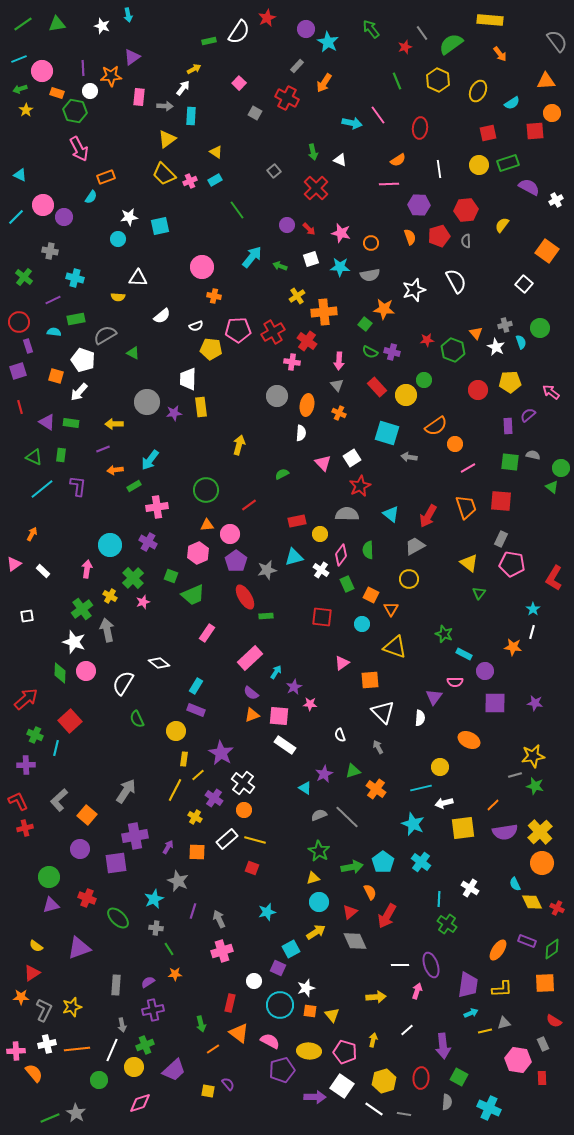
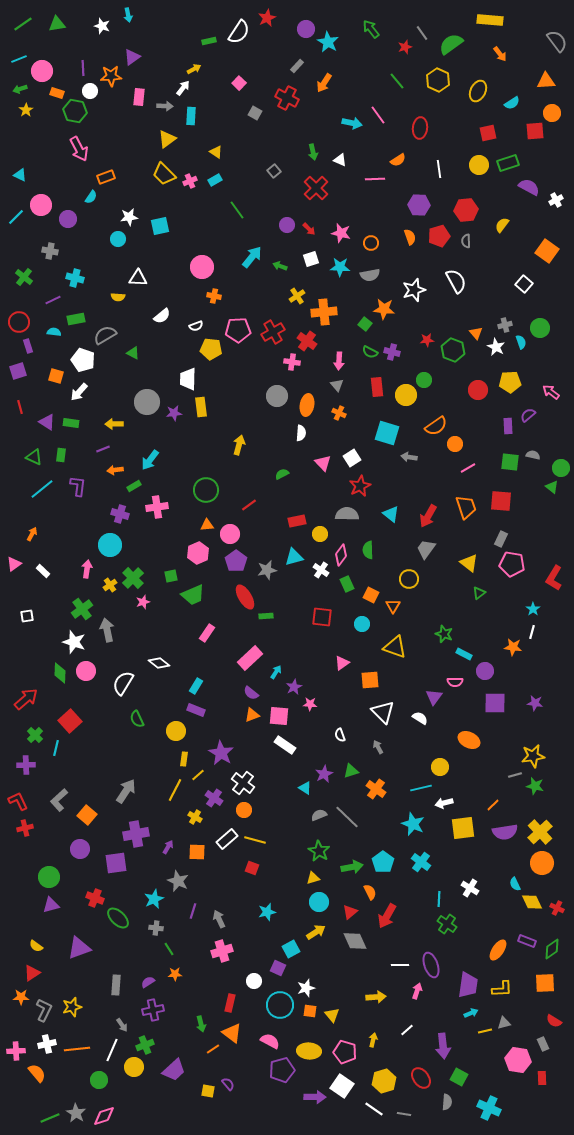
green line at (397, 81): rotated 18 degrees counterclockwise
pink line at (389, 184): moved 14 px left, 5 px up
pink circle at (43, 205): moved 2 px left
purple circle at (64, 217): moved 4 px right, 2 px down
red rectangle at (377, 387): rotated 36 degrees clockwise
purple cross at (148, 542): moved 28 px left, 28 px up; rotated 12 degrees counterclockwise
gray trapezoid at (415, 546): moved 11 px right, 3 px down; rotated 25 degrees counterclockwise
green square at (171, 576): rotated 32 degrees counterclockwise
green triangle at (479, 593): rotated 16 degrees clockwise
yellow cross at (110, 596): moved 11 px up; rotated 24 degrees clockwise
orange triangle at (391, 609): moved 2 px right, 3 px up
white semicircle at (420, 718): rotated 63 degrees counterclockwise
green cross at (35, 735): rotated 21 degrees clockwise
green triangle at (353, 771): moved 2 px left
purple cross at (135, 836): moved 1 px right, 2 px up
red cross at (87, 898): moved 8 px right
gray arrow at (122, 1025): rotated 24 degrees counterclockwise
orange triangle at (239, 1033): moved 7 px left
orange semicircle at (34, 1073): moved 3 px right
red ellipse at (421, 1078): rotated 40 degrees counterclockwise
pink diamond at (140, 1103): moved 36 px left, 13 px down
